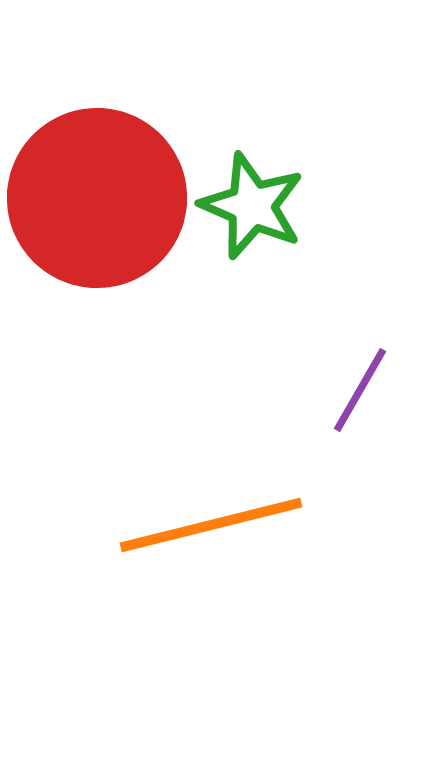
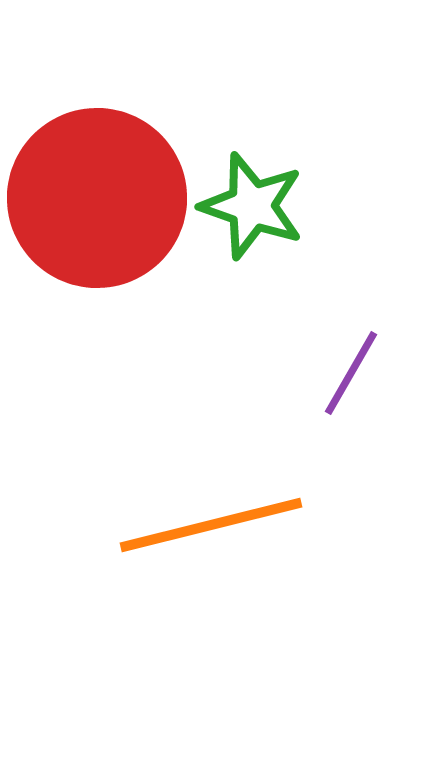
green star: rotated 4 degrees counterclockwise
purple line: moved 9 px left, 17 px up
